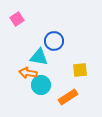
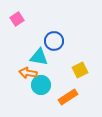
yellow square: rotated 21 degrees counterclockwise
